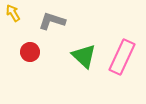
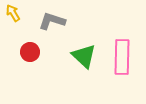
pink rectangle: rotated 24 degrees counterclockwise
